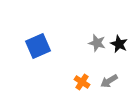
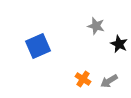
gray star: moved 1 px left, 17 px up
orange cross: moved 1 px right, 3 px up
